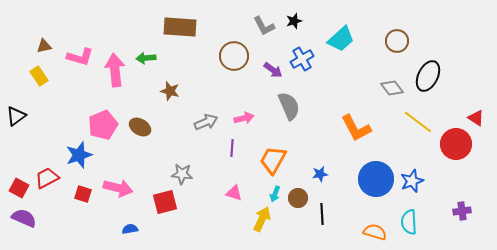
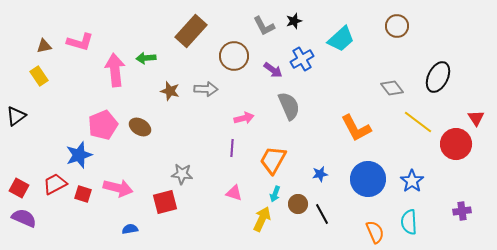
brown rectangle at (180, 27): moved 11 px right, 4 px down; rotated 52 degrees counterclockwise
brown circle at (397, 41): moved 15 px up
pink L-shape at (80, 57): moved 15 px up
black ellipse at (428, 76): moved 10 px right, 1 px down
red triangle at (476, 118): rotated 24 degrees clockwise
gray arrow at (206, 122): moved 33 px up; rotated 25 degrees clockwise
red trapezoid at (47, 178): moved 8 px right, 6 px down
blue circle at (376, 179): moved 8 px left
blue star at (412, 181): rotated 15 degrees counterclockwise
brown circle at (298, 198): moved 6 px down
black line at (322, 214): rotated 25 degrees counterclockwise
orange semicircle at (375, 232): rotated 50 degrees clockwise
